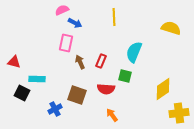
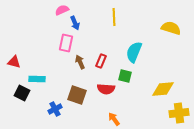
blue arrow: rotated 40 degrees clockwise
yellow diamond: rotated 30 degrees clockwise
orange arrow: moved 2 px right, 4 px down
